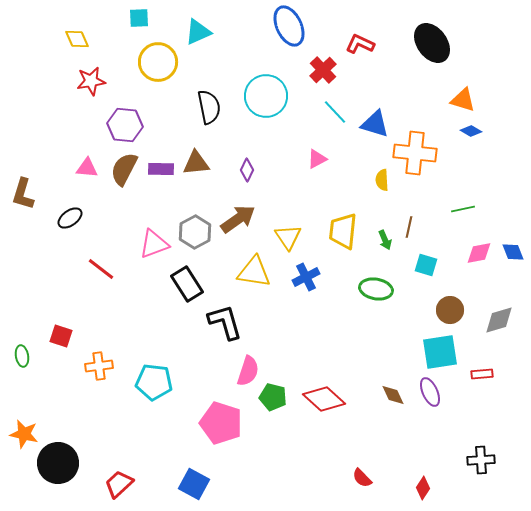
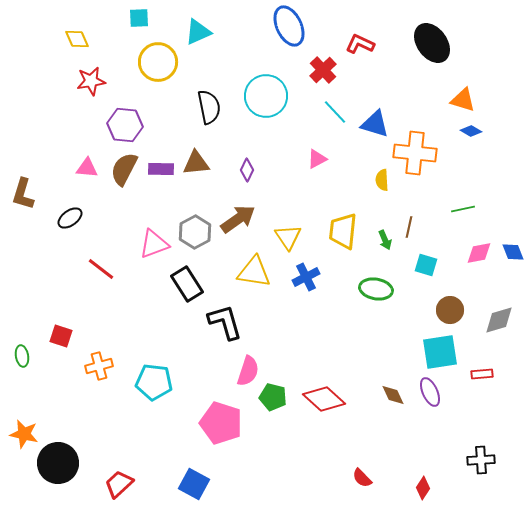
orange cross at (99, 366): rotated 8 degrees counterclockwise
